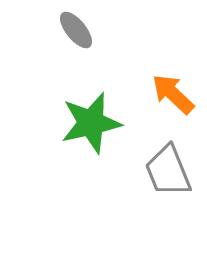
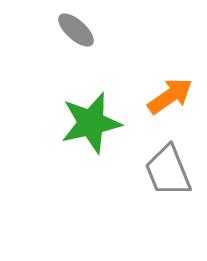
gray ellipse: rotated 9 degrees counterclockwise
orange arrow: moved 3 px left, 2 px down; rotated 102 degrees clockwise
